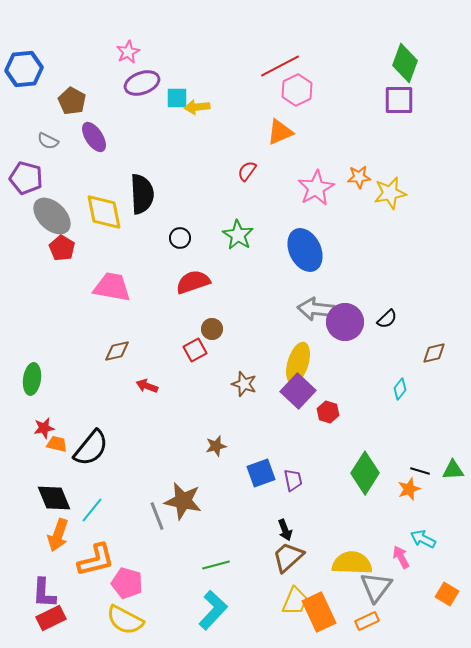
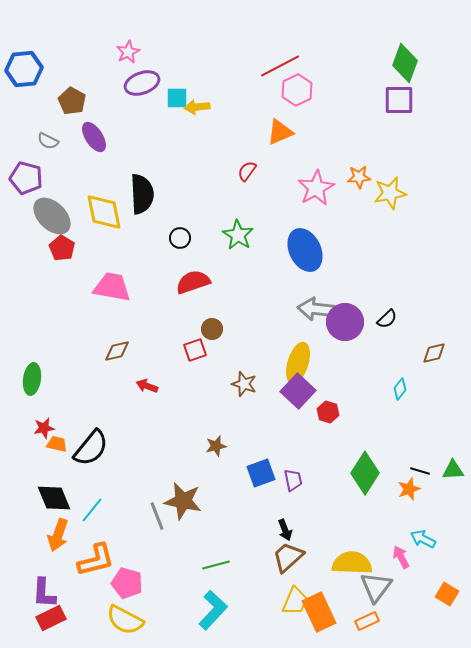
red square at (195, 350): rotated 10 degrees clockwise
